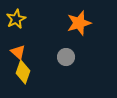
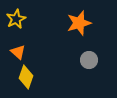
gray circle: moved 23 px right, 3 px down
yellow diamond: moved 3 px right, 5 px down
